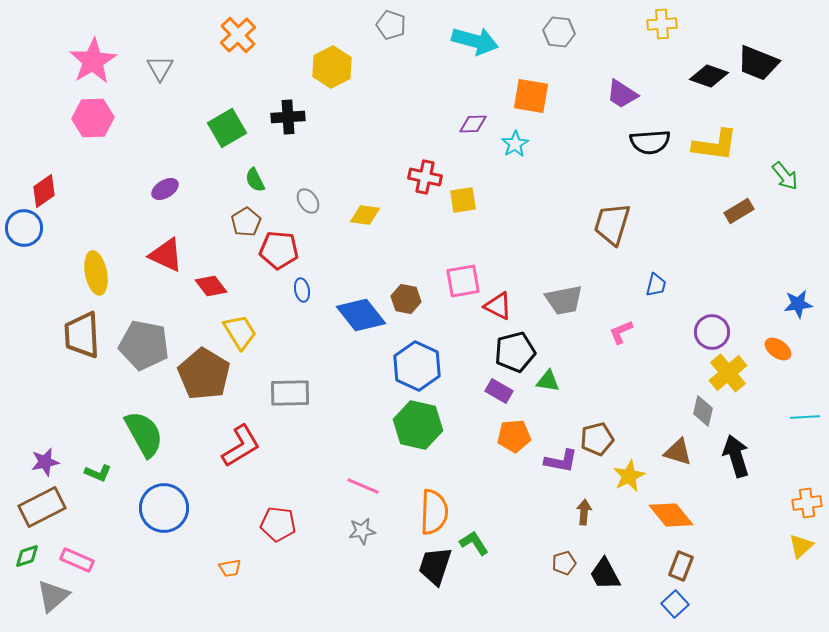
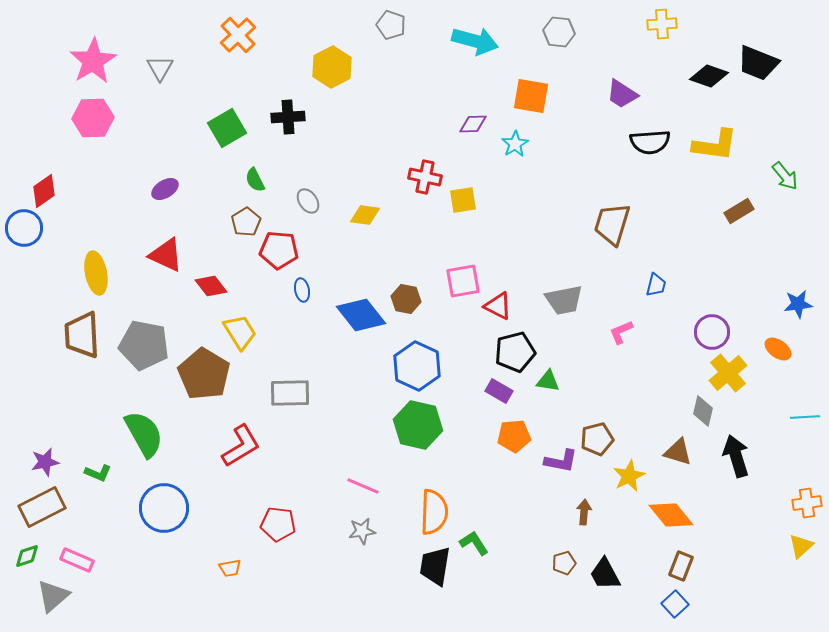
black trapezoid at (435, 566): rotated 9 degrees counterclockwise
